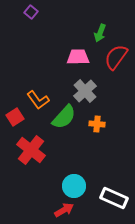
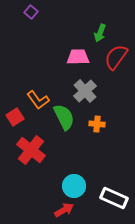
green semicircle: rotated 68 degrees counterclockwise
